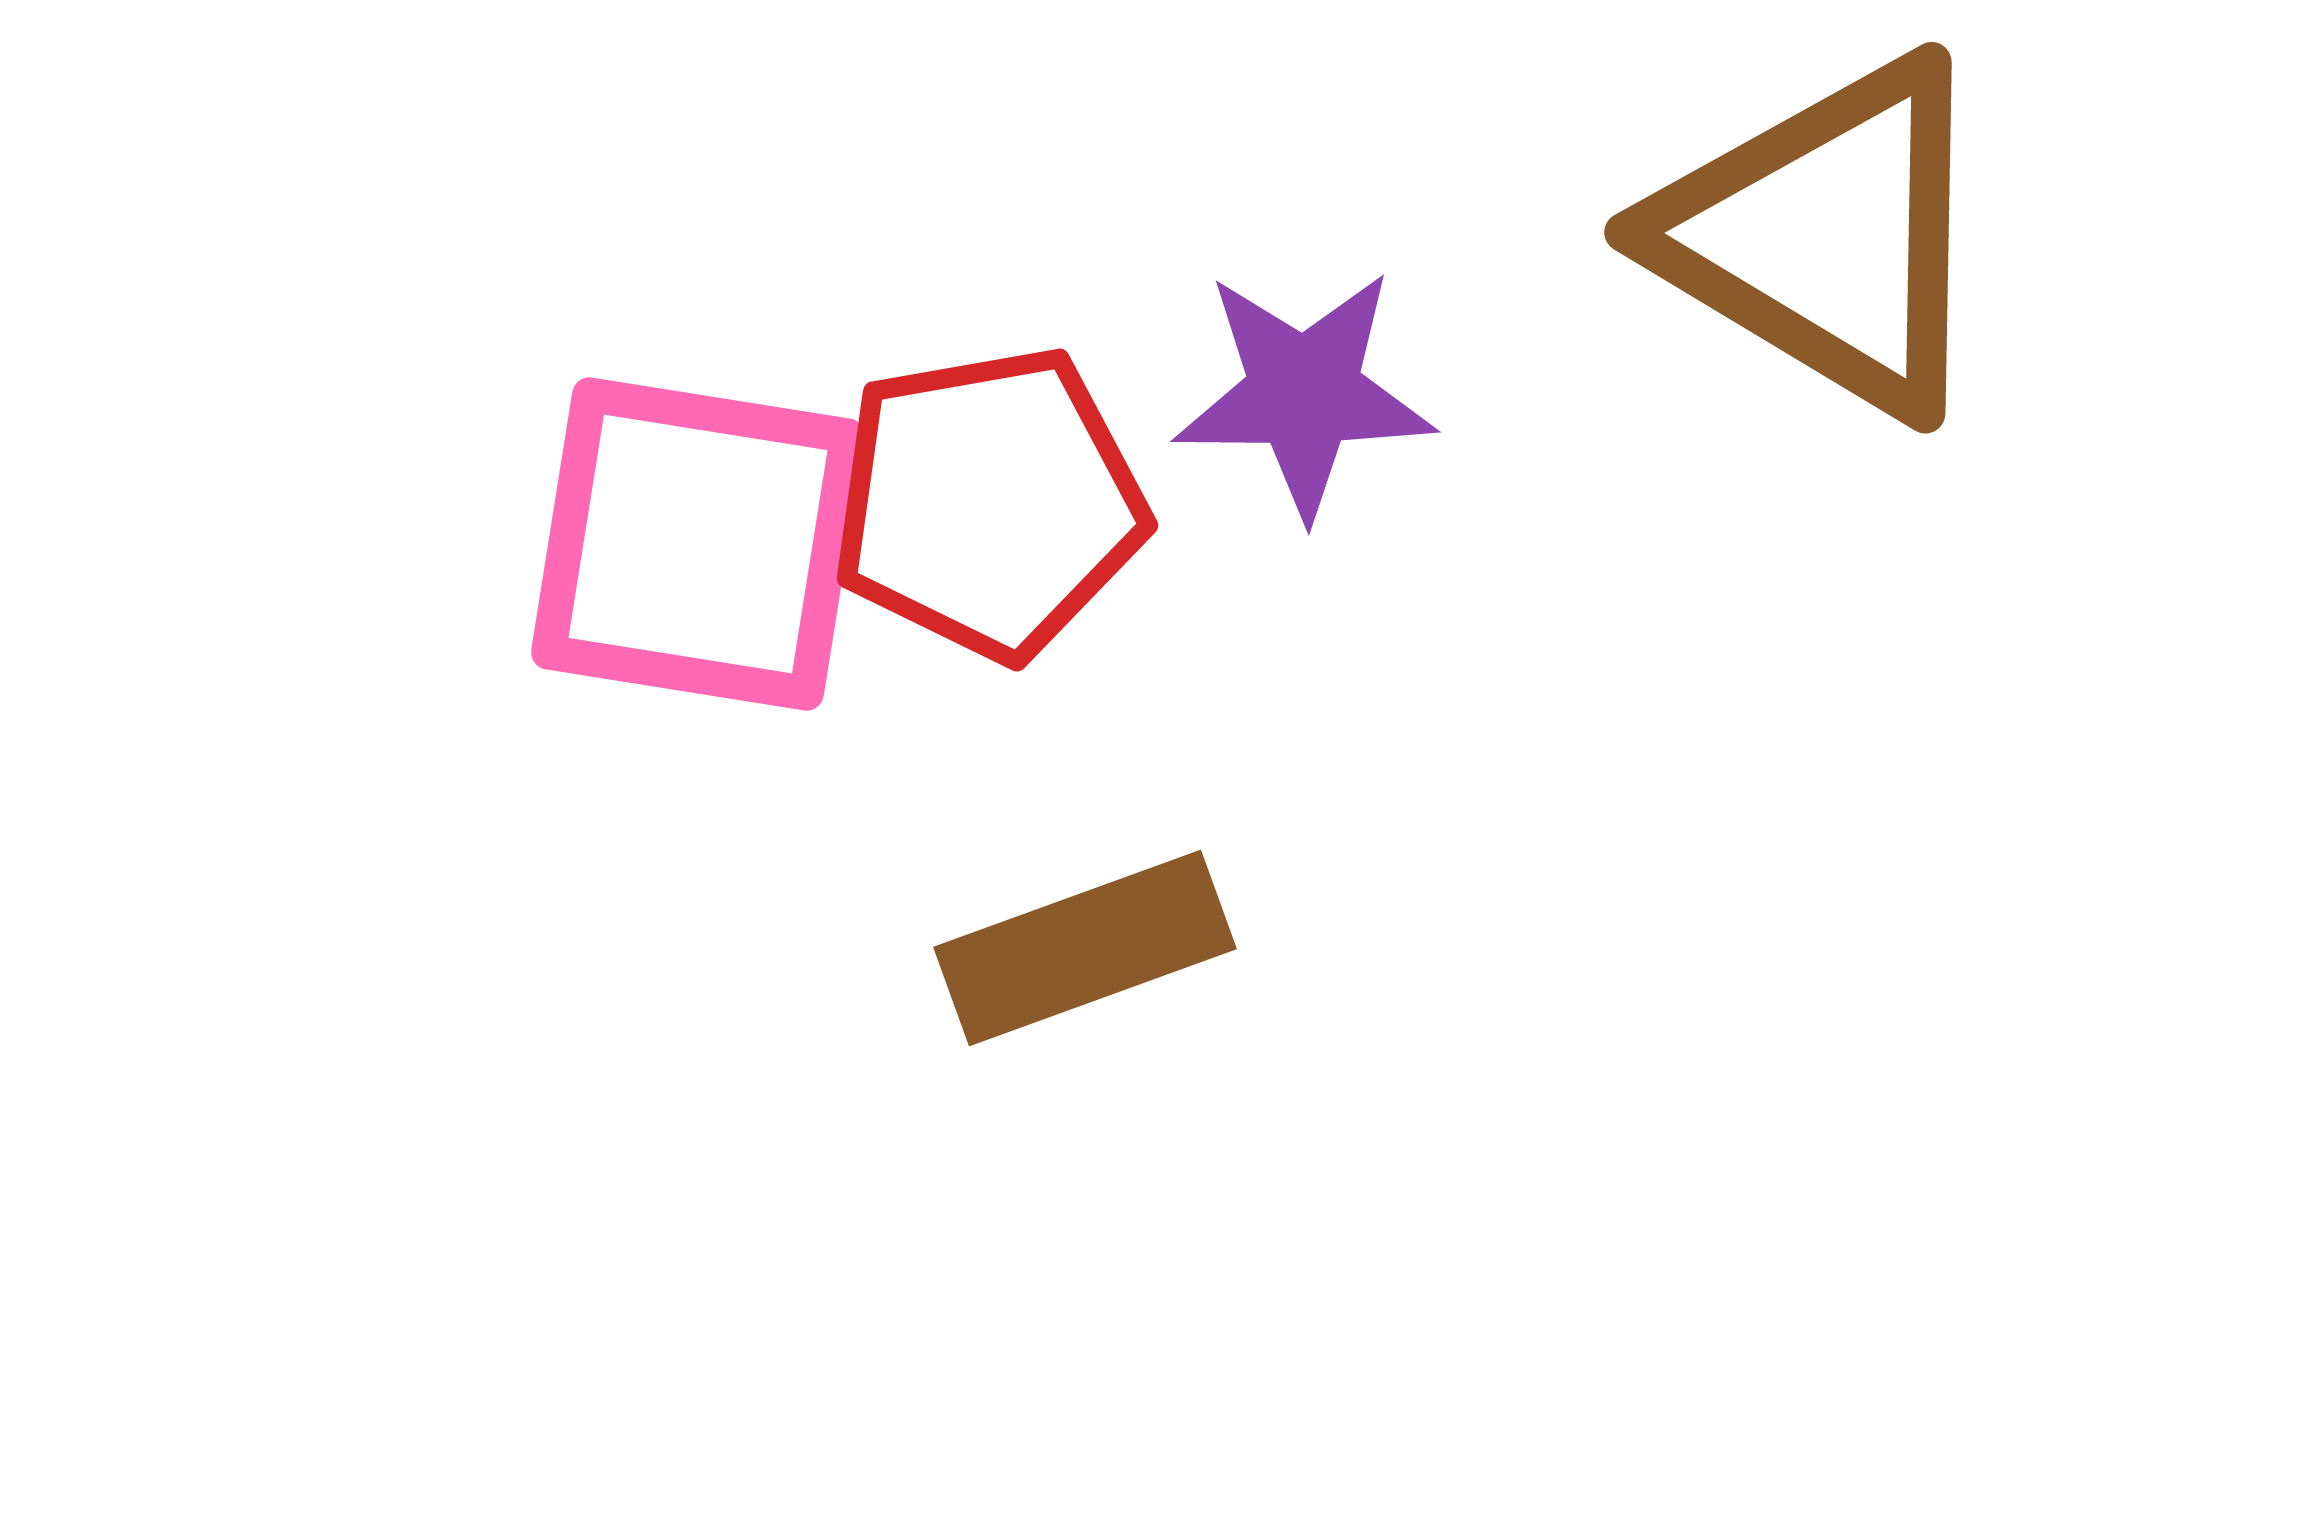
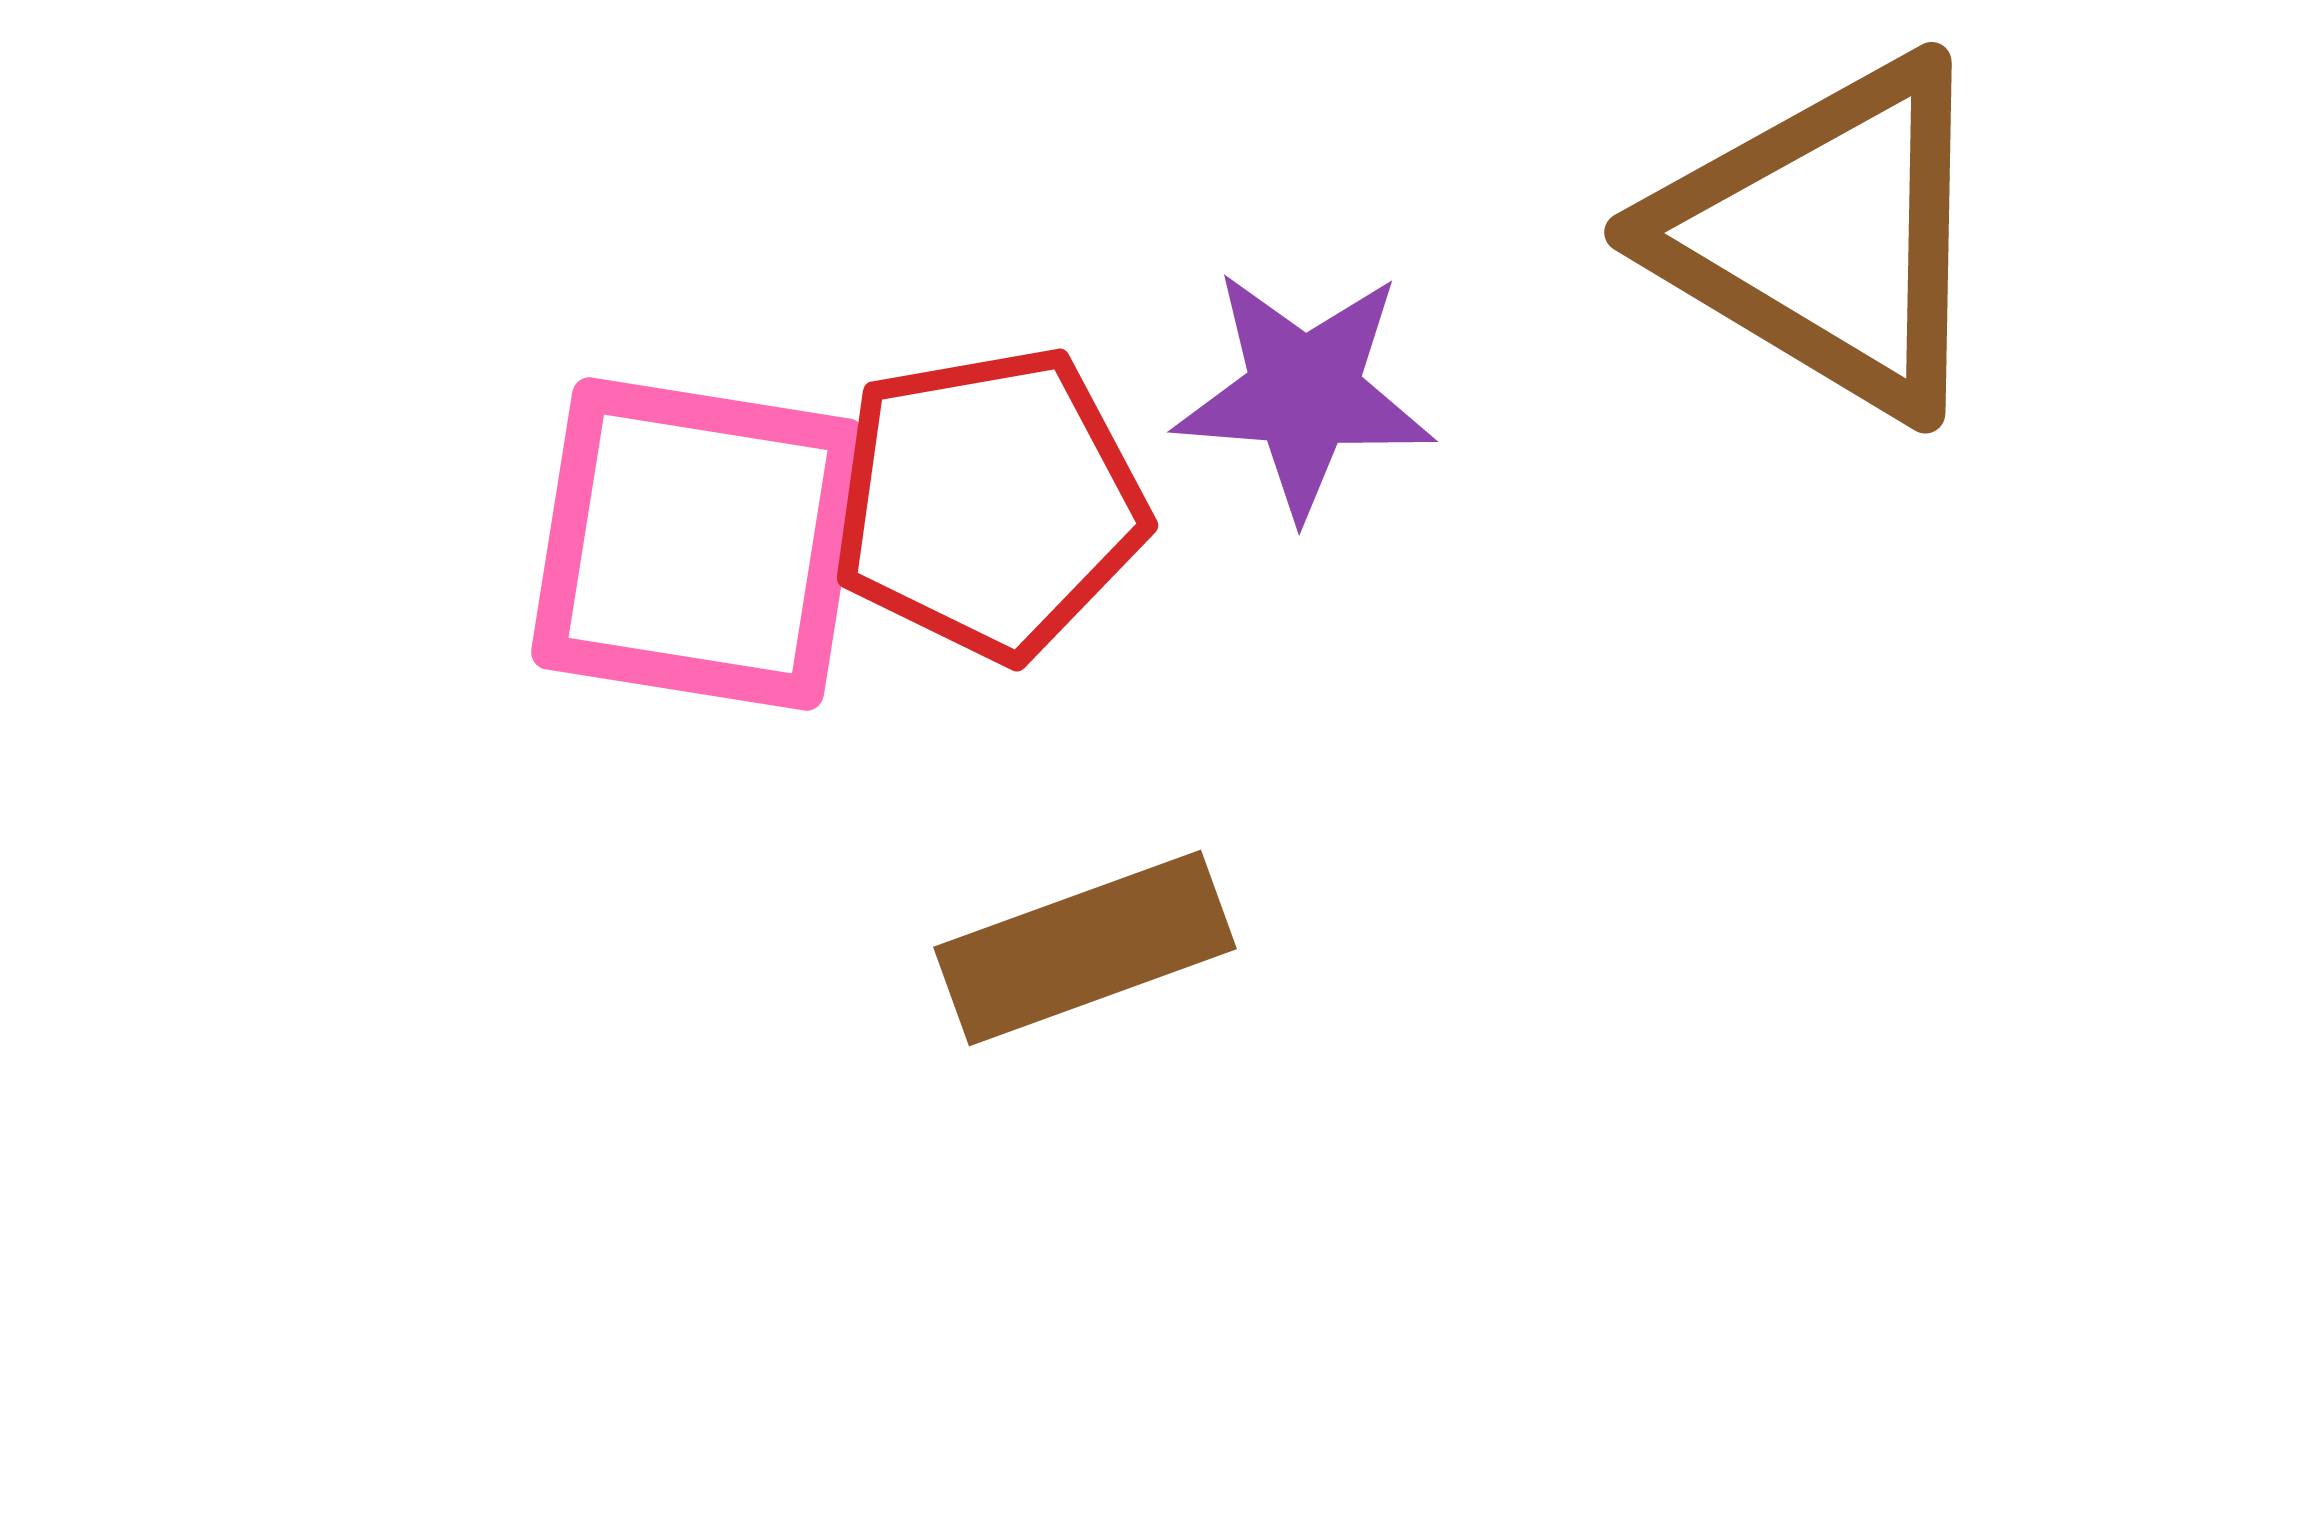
purple star: rotated 4 degrees clockwise
